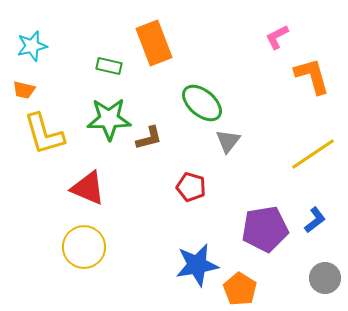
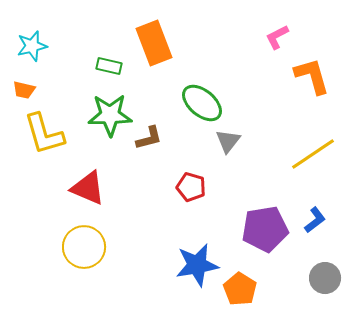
green star: moved 1 px right, 4 px up
